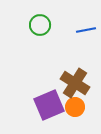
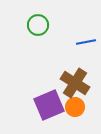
green circle: moved 2 px left
blue line: moved 12 px down
